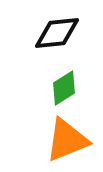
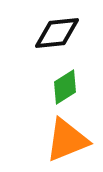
green diamond: moved 1 px right, 1 px up
